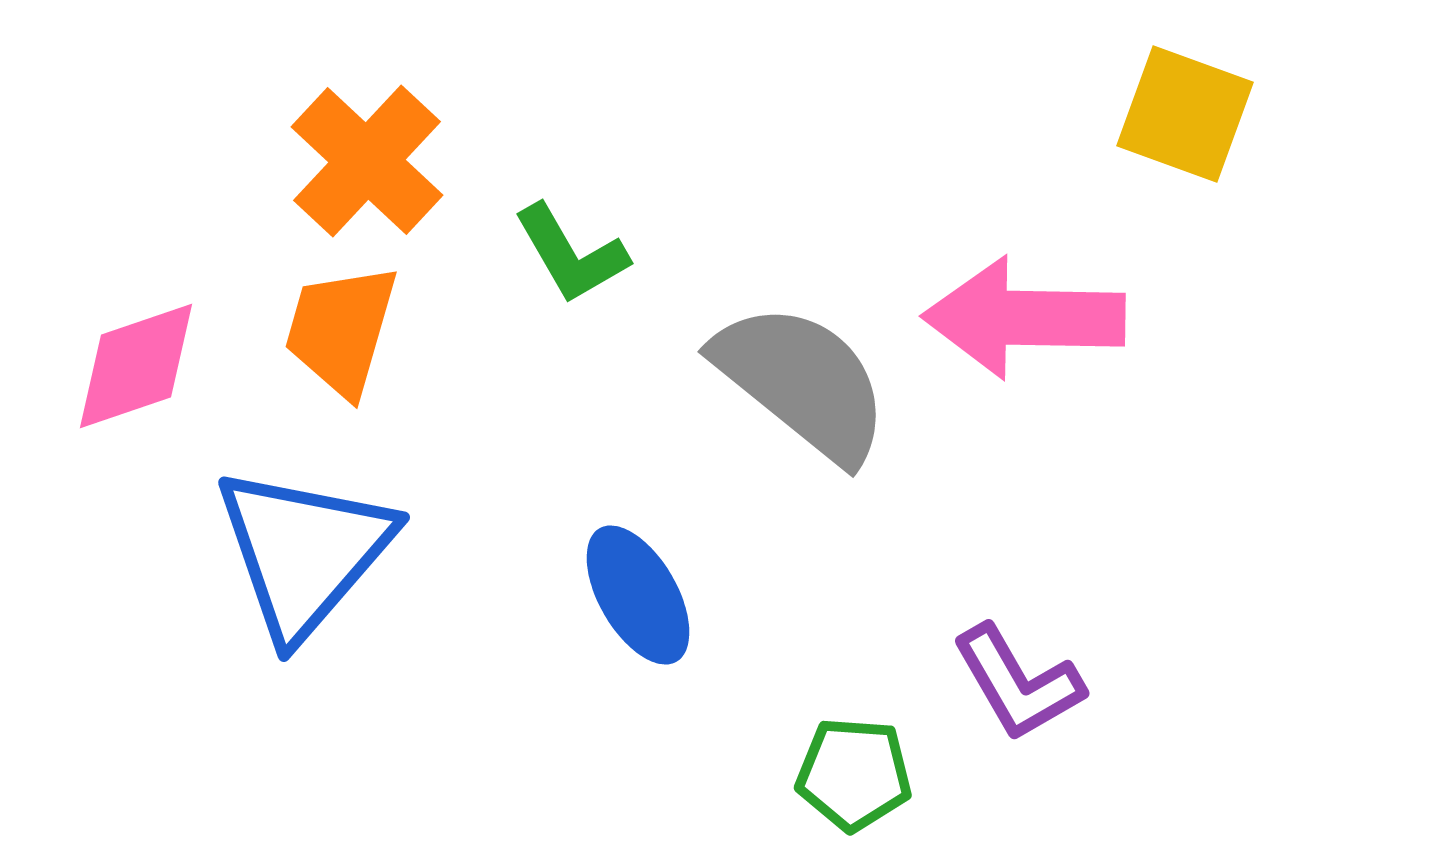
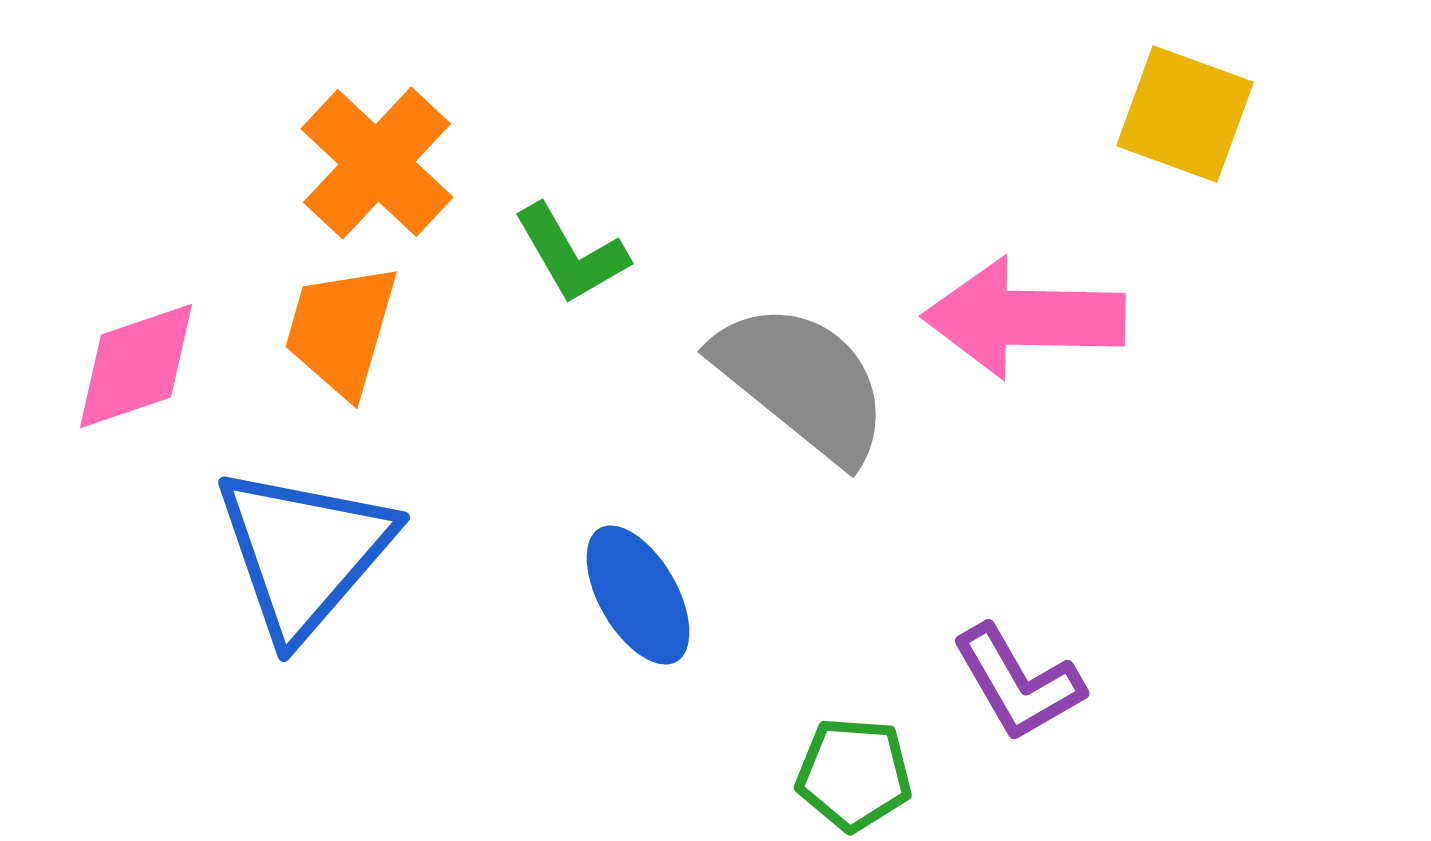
orange cross: moved 10 px right, 2 px down
